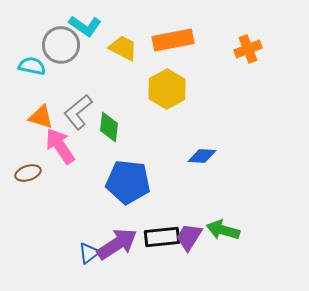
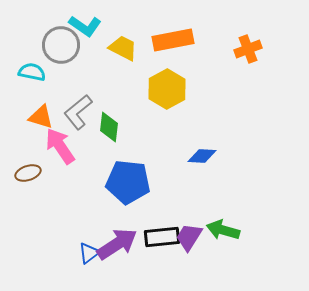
cyan semicircle: moved 6 px down
